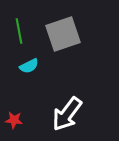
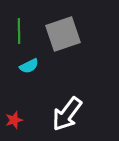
green line: rotated 10 degrees clockwise
red star: rotated 24 degrees counterclockwise
